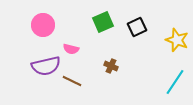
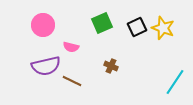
green square: moved 1 px left, 1 px down
yellow star: moved 14 px left, 12 px up
pink semicircle: moved 2 px up
